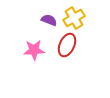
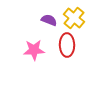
yellow cross: rotated 20 degrees counterclockwise
red ellipse: rotated 25 degrees counterclockwise
